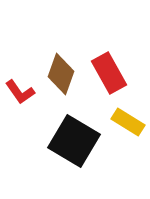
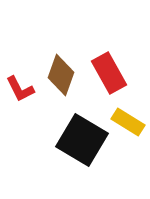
brown diamond: moved 1 px down
red L-shape: moved 3 px up; rotated 8 degrees clockwise
black square: moved 8 px right, 1 px up
